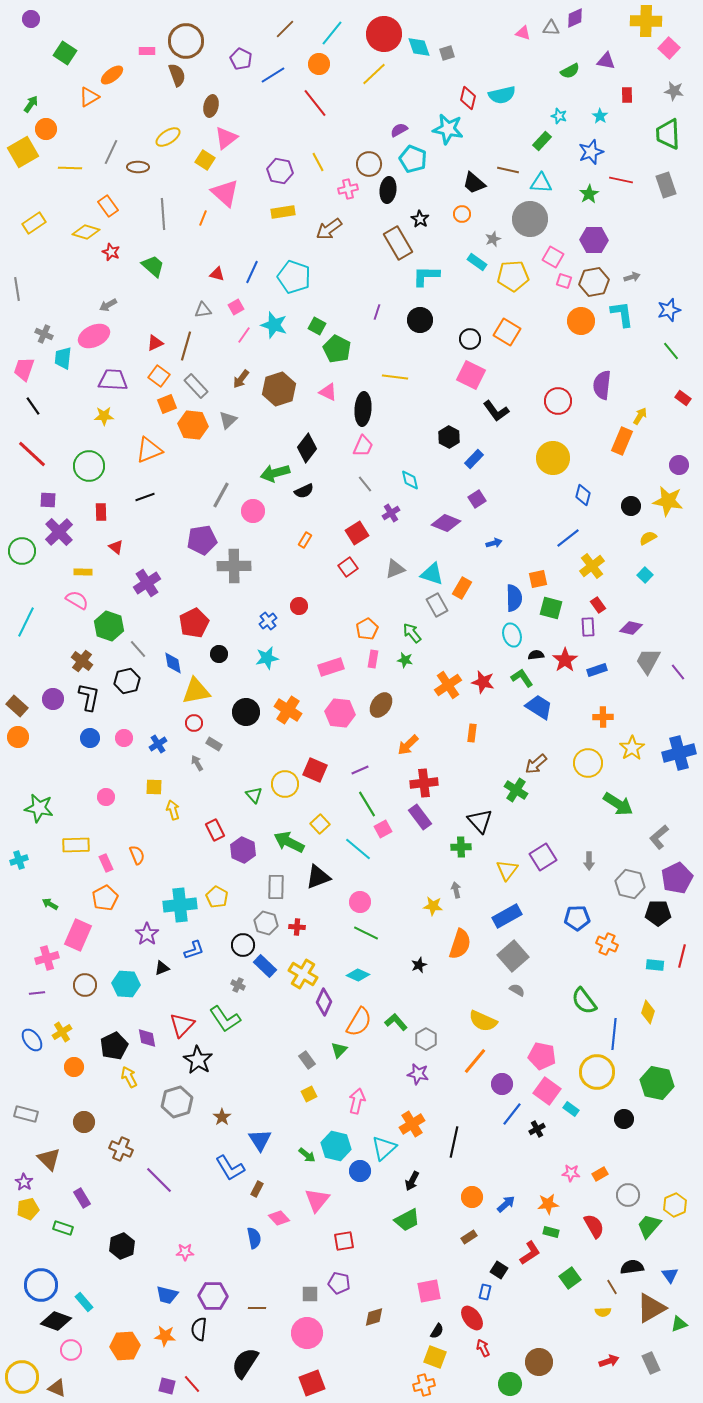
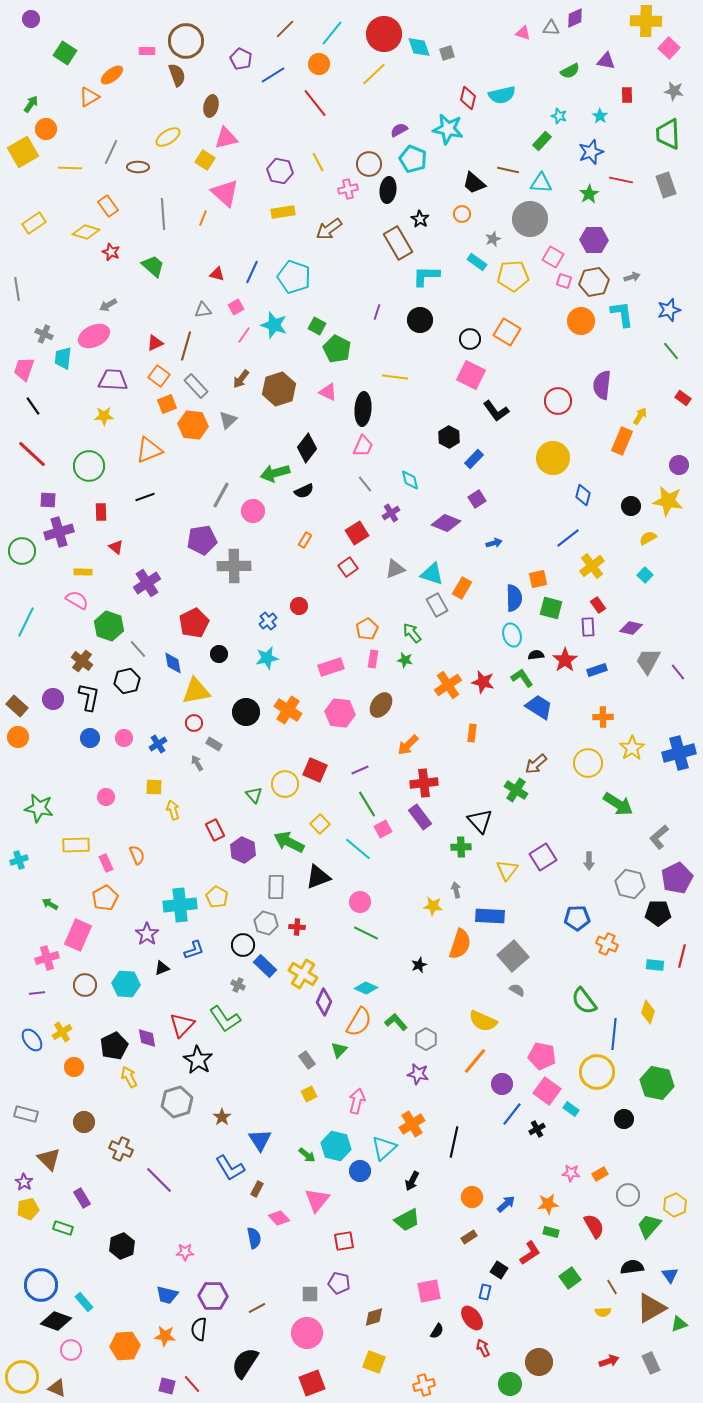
pink triangle at (226, 138): rotated 25 degrees clockwise
purple cross at (59, 532): rotated 28 degrees clockwise
blue rectangle at (507, 916): moved 17 px left; rotated 32 degrees clockwise
cyan diamond at (358, 975): moved 8 px right, 13 px down
brown line at (257, 1308): rotated 30 degrees counterclockwise
yellow square at (435, 1357): moved 61 px left, 5 px down
